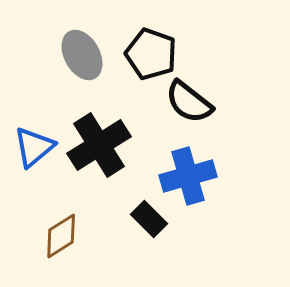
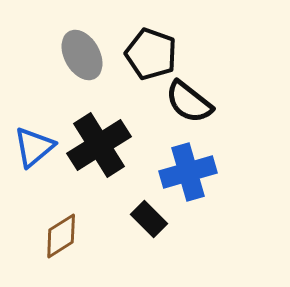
blue cross: moved 4 px up
